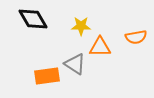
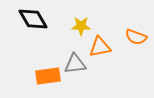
orange semicircle: rotated 30 degrees clockwise
orange triangle: rotated 10 degrees counterclockwise
gray triangle: rotated 40 degrees counterclockwise
orange rectangle: moved 1 px right
